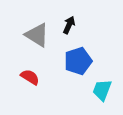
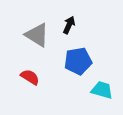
blue pentagon: rotated 8 degrees clockwise
cyan trapezoid: rotated 85 degrees clockwise
